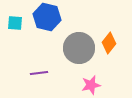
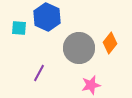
blue hexagon: rotated 12 degrees clockwise
cyan square: moved 4 px right, 5 px down
orange diamond: moved 1 px right
purple line: rotated 54 degrees counterclockwise
